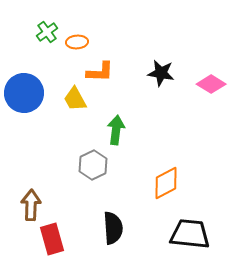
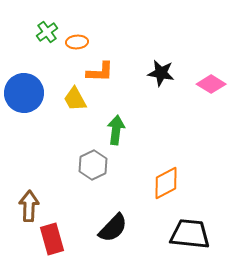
brown arrow: moved 2 px left, 1 px down
black semicircle: rotated 48 degrees clockwise
